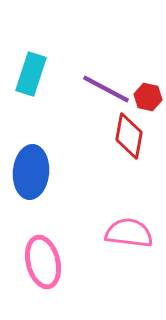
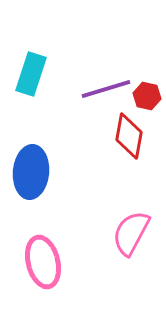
purple line: rotated 45 degrees counterclockwise
red hexagon: moved 1 px left, 1 px up
pink semicircle: moved 2 px right; rotated 69 degrees counterclockwise
